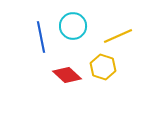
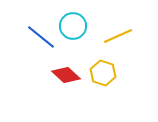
blue line: rotated 40 degrees counterclockwise
yellow hexagon: moved 6 px down
red diamond: moved 1 px left
